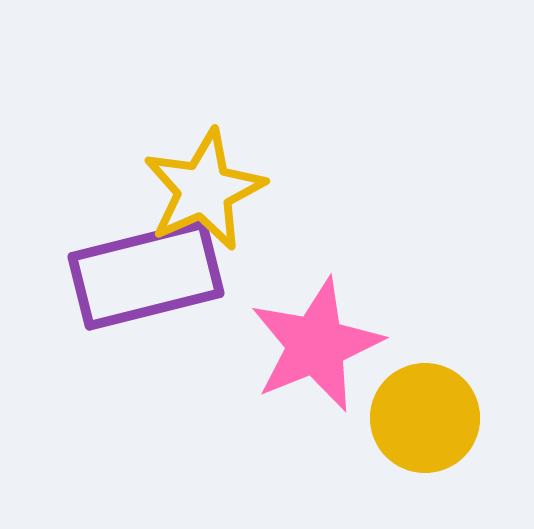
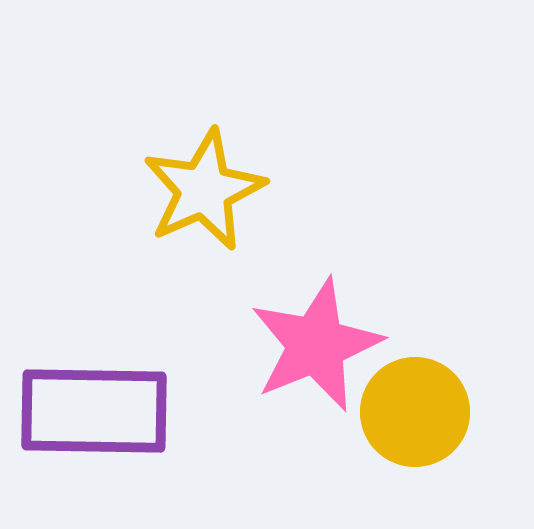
purple rectangle: moved 52 px left, 136 px down; rotated 15 degrees clockwise
yellow circle: moved 10 px left, 6 px up
